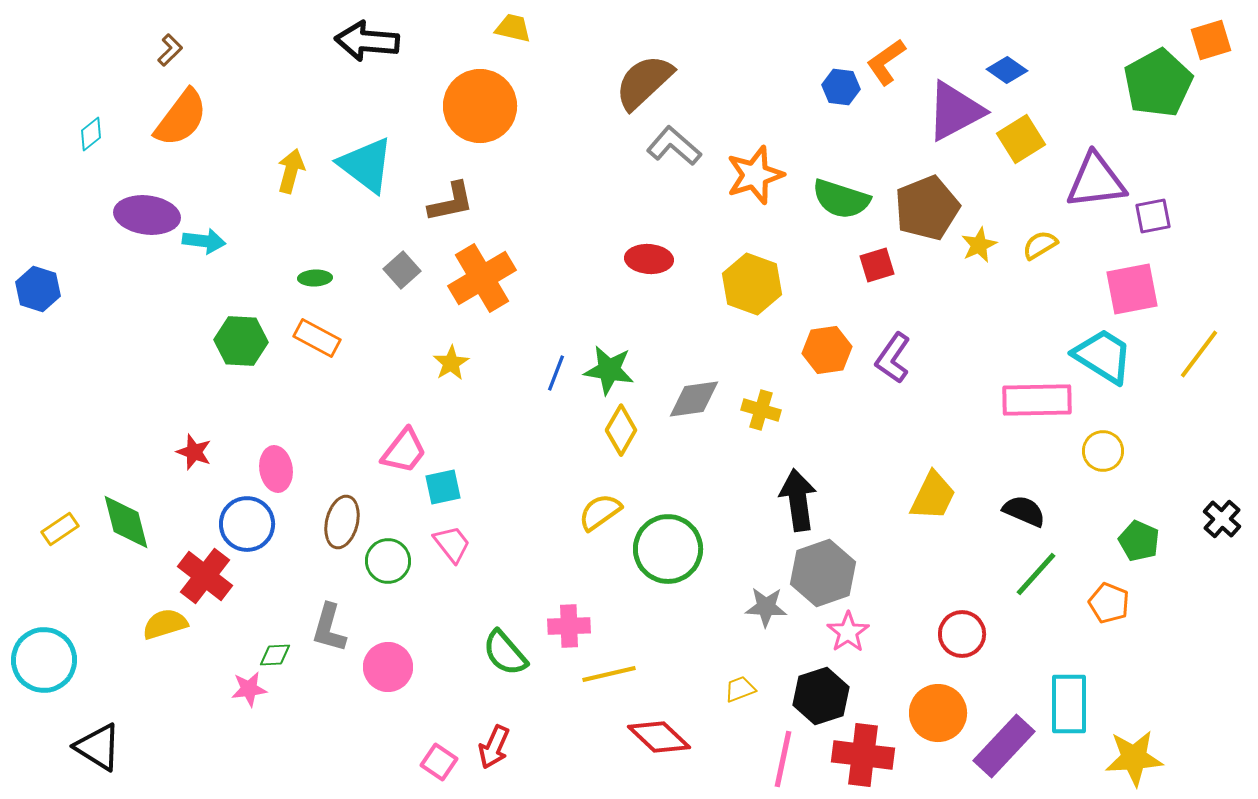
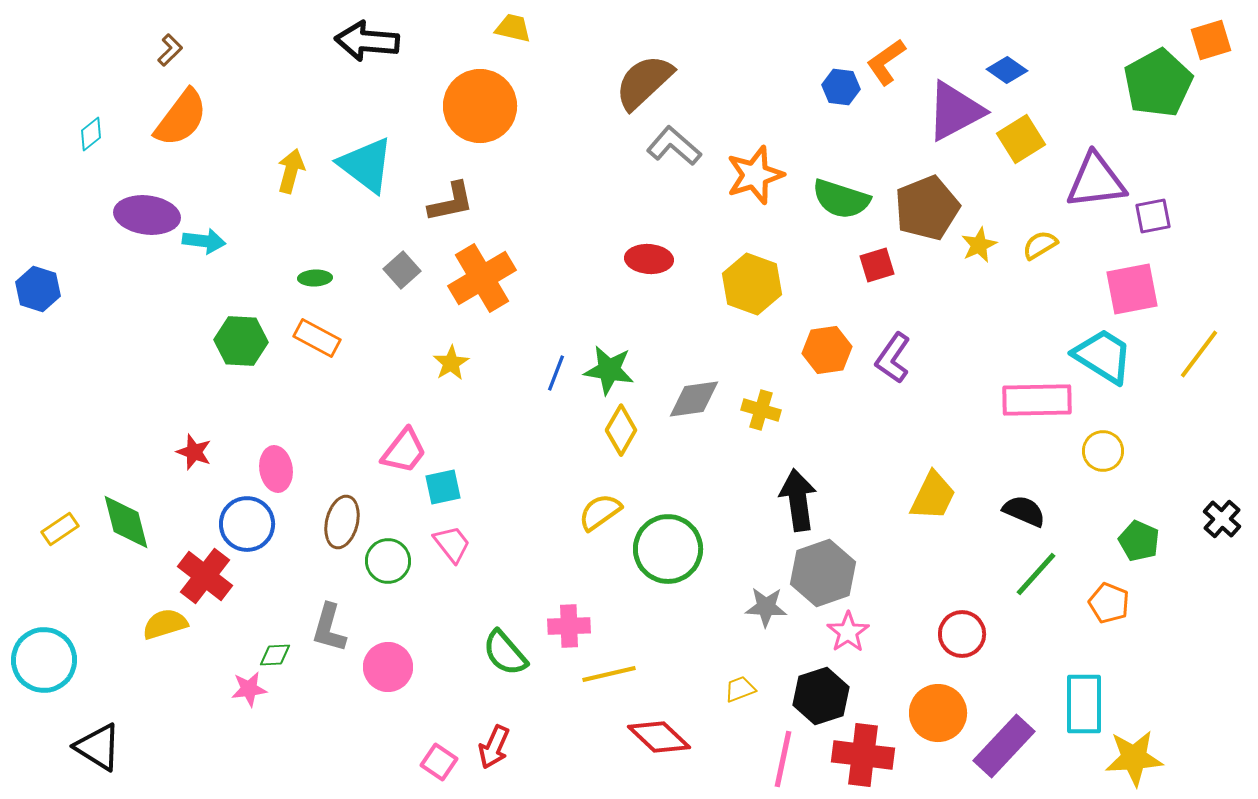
cyan rectangle at (1069, 704): moved 15 px right
